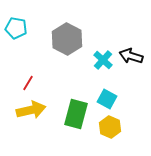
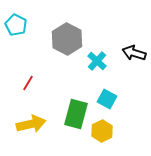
cyan pentagon: moved 3 px up; rotated 15 degrees clockwise
black arrow: moved 3 px right, 3 px up
cyan cross: moved 6 px left, 1 px down
yellow arrow: moved 14 px down
yellow hexagon: moved 8 px left, 4 px down; rotated 10 degrees clockwise
